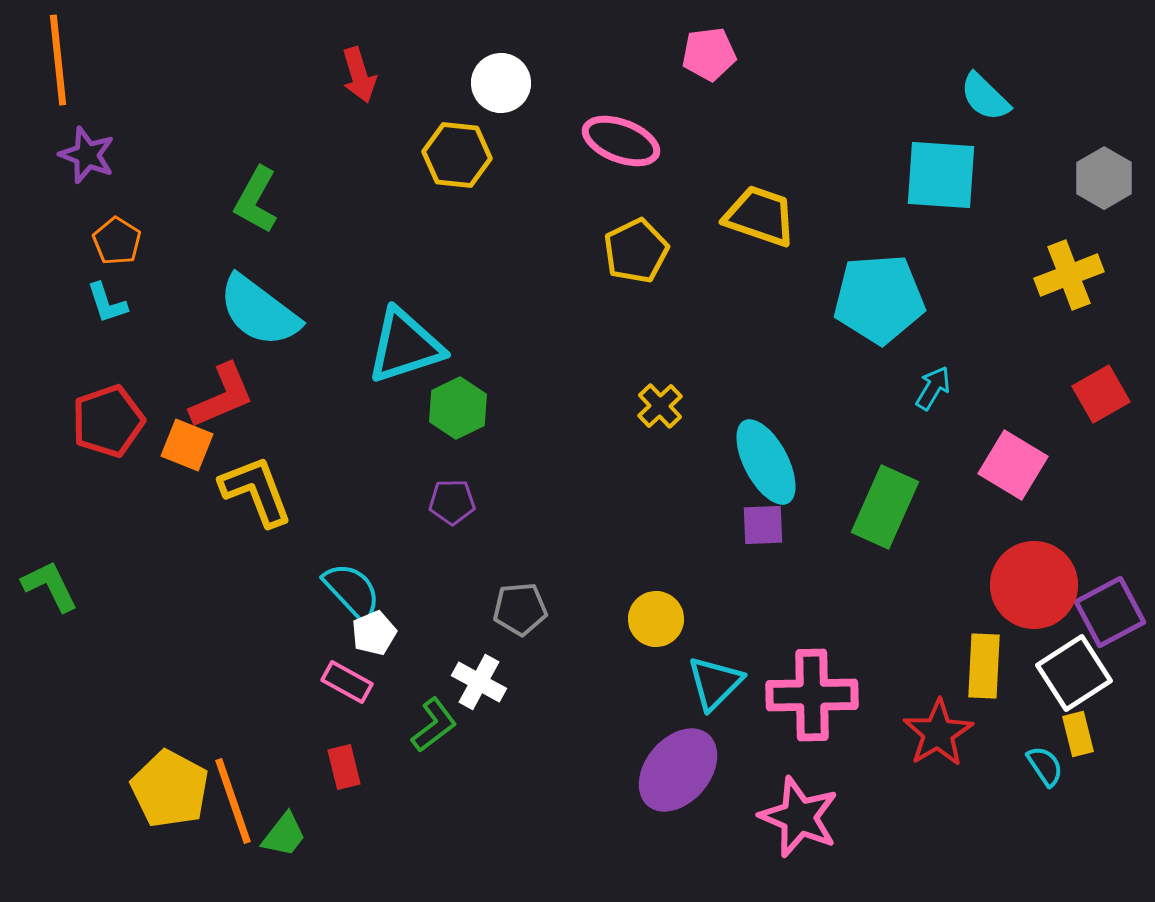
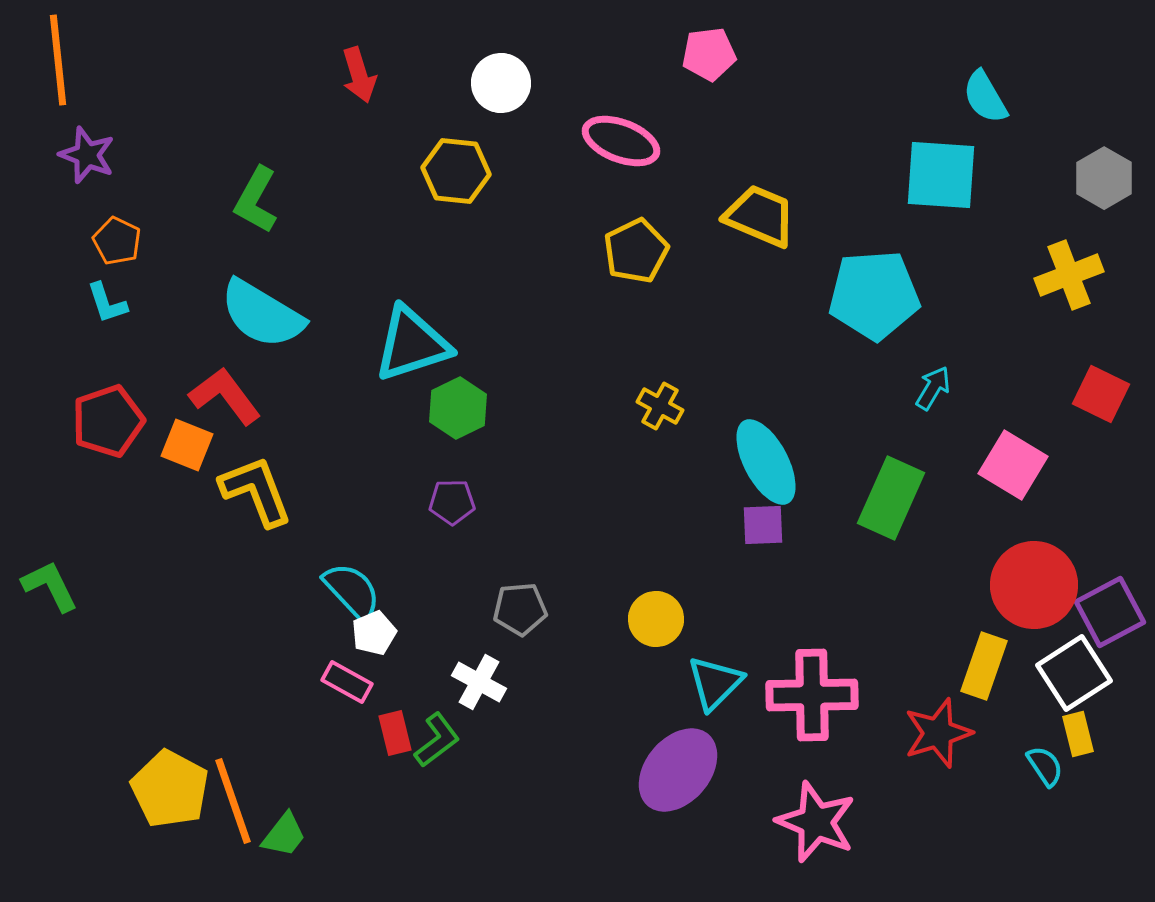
cyan semicircle at (985, 97): rotated 16 degrees clockwise
yellow hexagon at (457, 155): moved 1 px left, 16 px down
yellow trapezoid at (760, 216): rotated 4 degrees clockwise
orange pentagon at (117, 241): rotated 6 degrees counterclockwise
cyan pentagon at (879, 299): moved 5 px left, 4 px up
cyan semicircle at (259, 311): moved 3 px right, 3 px down; rotated 6 degrees counterclockwise
cyan triangle at (405, 346): moved 7 px right, 2 px up
red square at (1101, 394): rotated 34 degrees counterclockwise
red L-shape at (222, 396): moved 3 px right; rotated 104 degrees counterclockwise
yellow cross at (660, 406): rotated 18 degrees counterclockwise
green rectangle at (885, 507): moved 6 px right, 9 px up
yellow rectangle at (984, 666): rotated 16 degrees clockwise
green L-shape at (434, 725): moved 3 px right, 15 px down
red star at (938, 733): rotated 14 degrees clockwise
red rectangle at (344, 767): moved 51 px right, 34 px up
pink star at (799, 817): moved 17 px right, 5 px down
